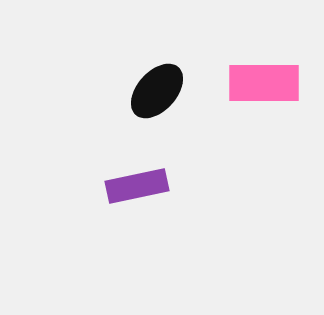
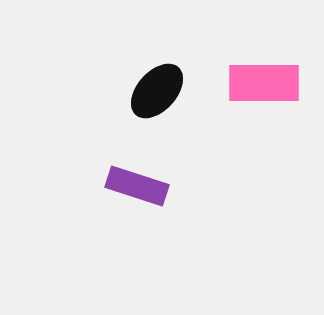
purple rectangle: rotated 30 degrees clockwise
